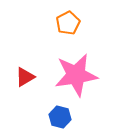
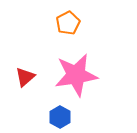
red triangle: rotated 10 degrees counterclockwise
blue hexagon: rotated 15 degrees clockwise
